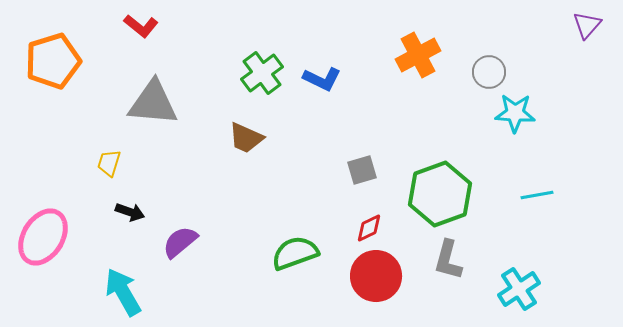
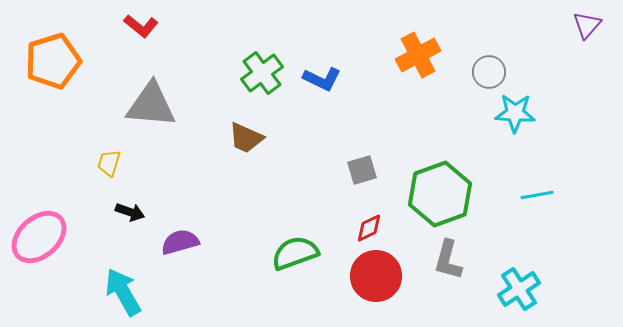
gray triangle: moved 2 px left, 2 px down
pink ellipse: moved 4 px left; rotated 16 degrees clockwise
purple semicircle: rotated 24 degrees clockwise
